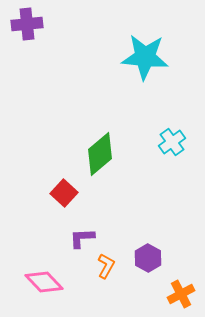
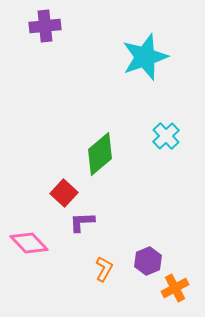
purple cross: moved 18 px right, 2 px down
cyan star: rotated 24 degrees counterclockwise
cyan cross: moved 6 px left, 6 px up; rotated 8 degrees counterclockwise
purple L-shape: moved 16 px up
purple hexagon: moved 3 px down; rotated 8 degrees clockwise
orange L-shape: moved 2 px left, 3 px down
pink diamond: moved 15 px left, 39 px up
orange cross: moved 6 px left, 6 px up
